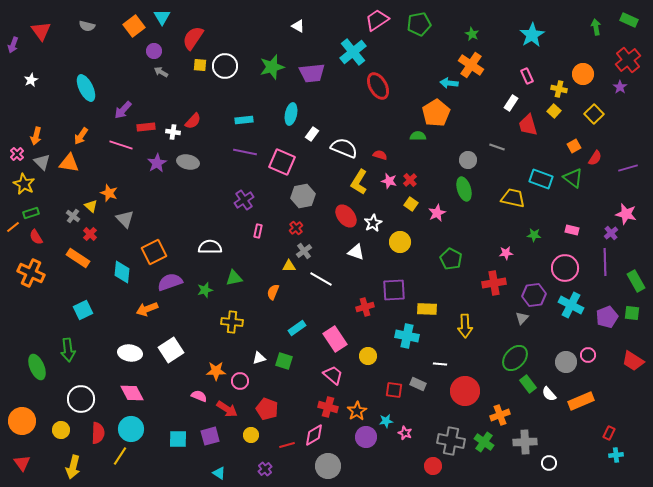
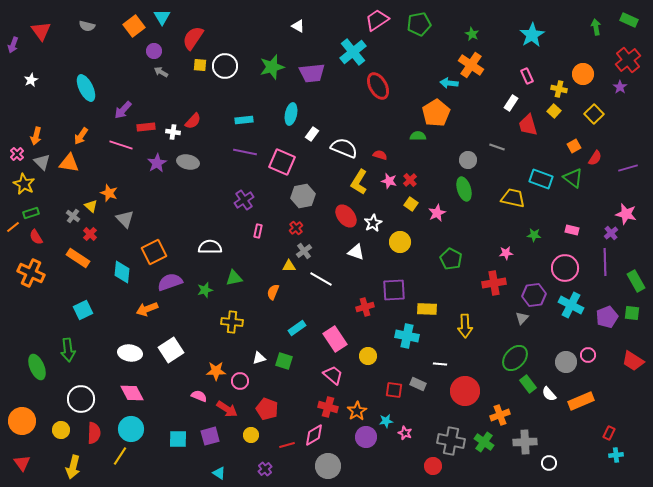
red semicircle at (98, 433): moved 4 px left
